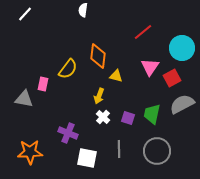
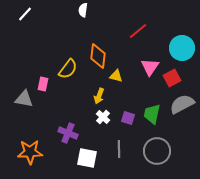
red line: moved 5 px left, 1 px up
